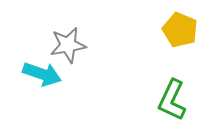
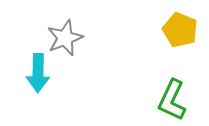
gray star: moved 3 px left, 7 px up; rotated 12 degrees counterclockwise
cyan arrow: moved 4 px left, 1 px up; rotated 72 degrees clockwise
